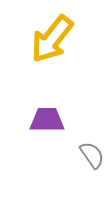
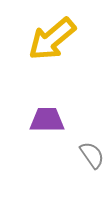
yellow arrow: rotated 12 degrees clockwise
